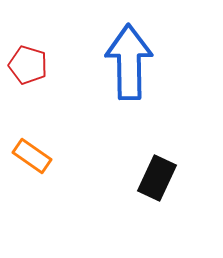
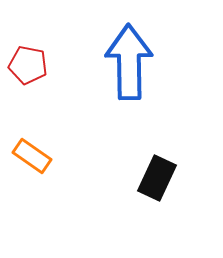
red pentagon: rotated 6 degrees counterclockwise
